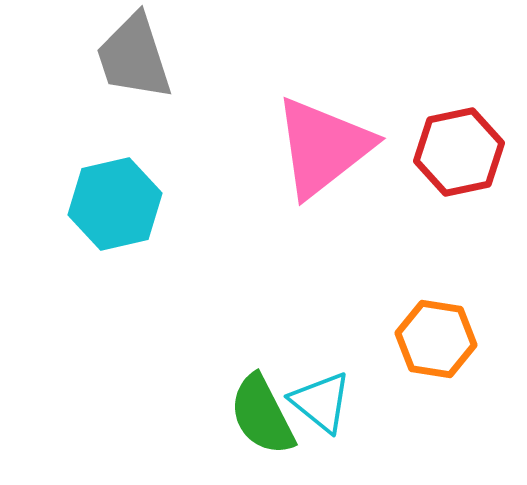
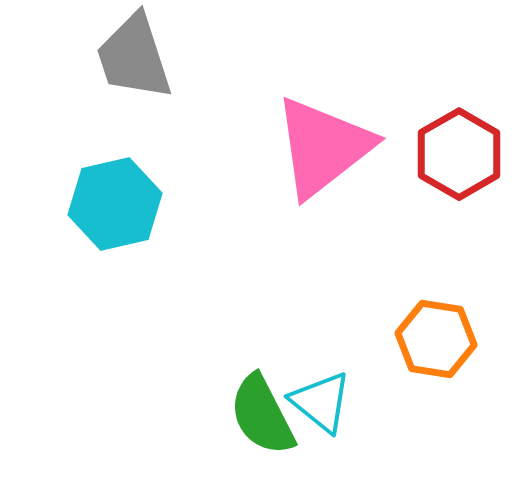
red hexagon: moved 2 px down; rotated 18 degrees counterclockwise
